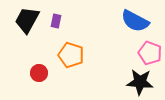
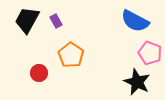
purple rectangle: rotated 40 degrees counterclockwise
orange pentagon: rotated 15 degrees clockwise
black star: moved 3 px left; rotated 20 degrees clockwise
